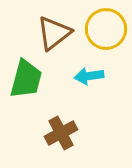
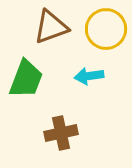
brown triangle: moved 3 px left, 6 px up; rotated 18 degrees clockwise
green trapezoid: rotated 6 degrees clockwise
brown cross: rotated 16 degrees clockwise
